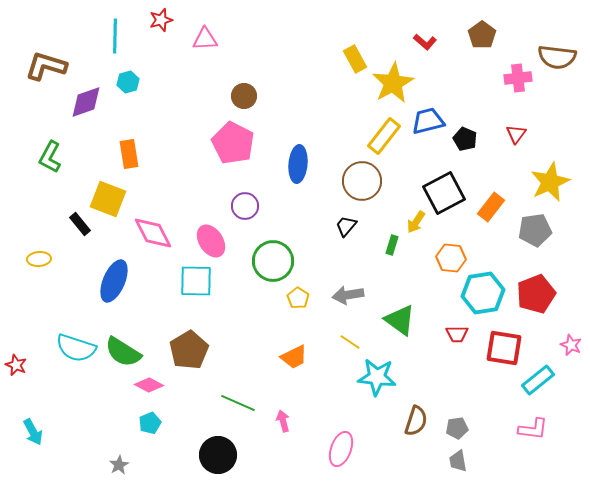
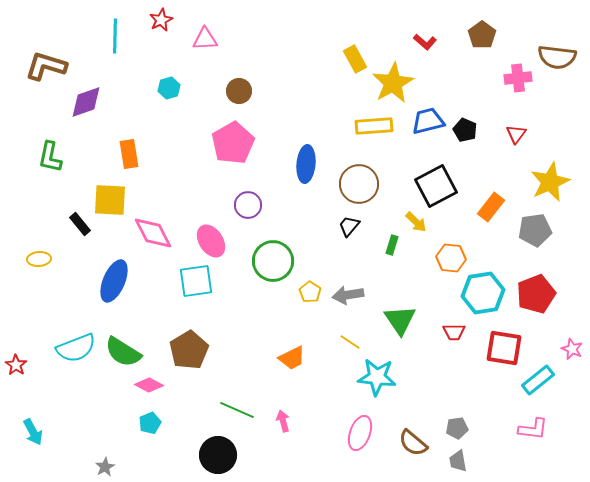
red star at (161, 20): rotated 10 degrees counterclockwise
cyan hexagon at (128, 82): moved 41 px right, 6 px down
brown circle at (244, 96): moved 5 px left, 5 px up
yellow rectangle at (384, 136): moved 10 px left, 10 px up; rotated 48 degrees clockwise
black pentagon at (465, 139): moved 9 px up
pink pentagon at (233, 143): rotated 15 degrees clockwise
green L-shape at (50, 157): rotated 16 degrees counterclockwise
blue ellipse at (298, 164): moved 8 px right
brown circle at (362, 181): moved 3 px left, 3 px down
black square at (444, 193): moved 8 px left, 7 px up
yellow square at (108, 199): moved 2 px right, 1 px down; rotated 18 degrees counterclockwise
purple circle at (245, 206): moved 3 px right, 1 px up
yellow arrow at (416, 222): rotated 80 degrees counterclockwise
black trapezoid at (346, 226): moved 3 px right
cyan square at (196, 281): rotated 9 degrees counterclockwise
yellow pentagon at (298, 298): moved 12 px right, 6 px up
green triangle at (400, 320): rotated 20 degrees clockwise
red trapezoid at (457, 334): moved 3 px left, 2 px up
pink star at (571, 345): moved 1 px right, 4 px down
cyan semicircle at (76, 348): rotated 39 degrees counterclockwise
orange trapezoid at (294, 357): moved 2 px left, 1 px down
red star at (16, 365): rotated 10 degrees clockwise
green line at (238, 403): moved 1 px left, 7 px down
brown semicircle at (416, 421): moved 3 px left, 22 px down; rotated 112 degrees clockwise
pink ellipse at (341, 449): moved 19 px right, 16 px up
gray star at (119, 465): moved 14 px left, 2 px down
